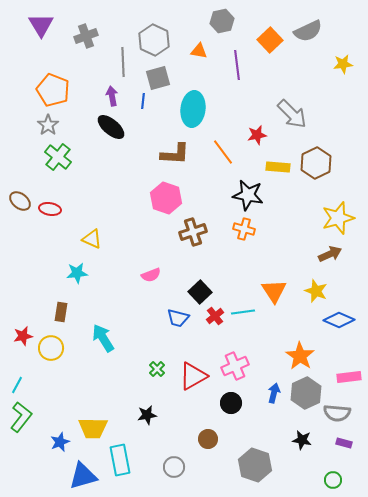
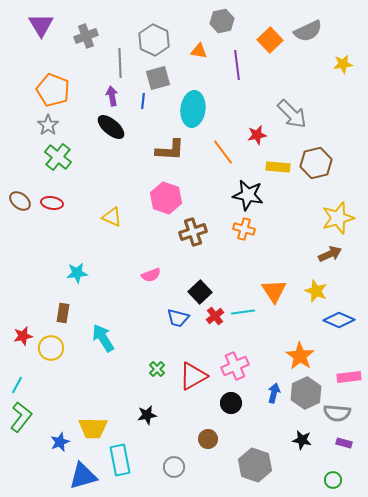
gray line at (123, 62): moved 3 px left, 1 px down
brown L-shape at (175, 154): moved 5 px left, 4 px up
brown hexagon at (316, 163): rotated 12 degrees clockwise
red ellipse at (50, 209): moved 2 px right, 6 px up
yellow triangle at (92, 239): moved 20 px right, 22 px up
brown rectangle at (61, 312): moved 2 px right, 1 px down
